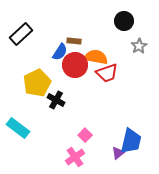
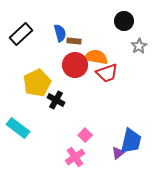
blue semicircle: moved 19 px up; rotated 48 degrees counterclockwise
